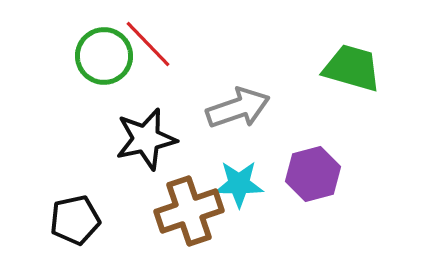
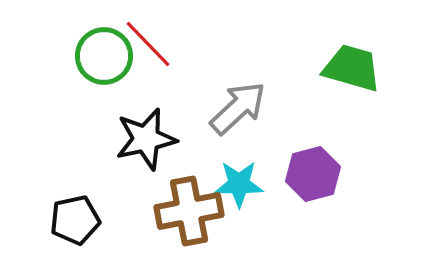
gray arrow: rotated 24 degrees counterclockwise
brown cross: rotated 8 degrees clockwise
